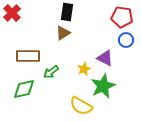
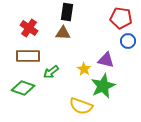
red cross: moved 17 px right, 15 px down; rotated 12 degrees counterclockwise
red pentagon: moved 1 px left, 1 px down
brown triangle: rotated 35 degrees clockwise
blue circle: moved 2 px right, 1 px down
purple triangle: moved 1 px right, 2 px down; rotated 12 degrees counterclockwise
yellow star: rotated 16 degrees counterclockwise
green diamond: moved 1 px left, 1 px up; rotated 30 degrees clockwise
yellow semicircle: rotated 10 degrees counterclockwise
